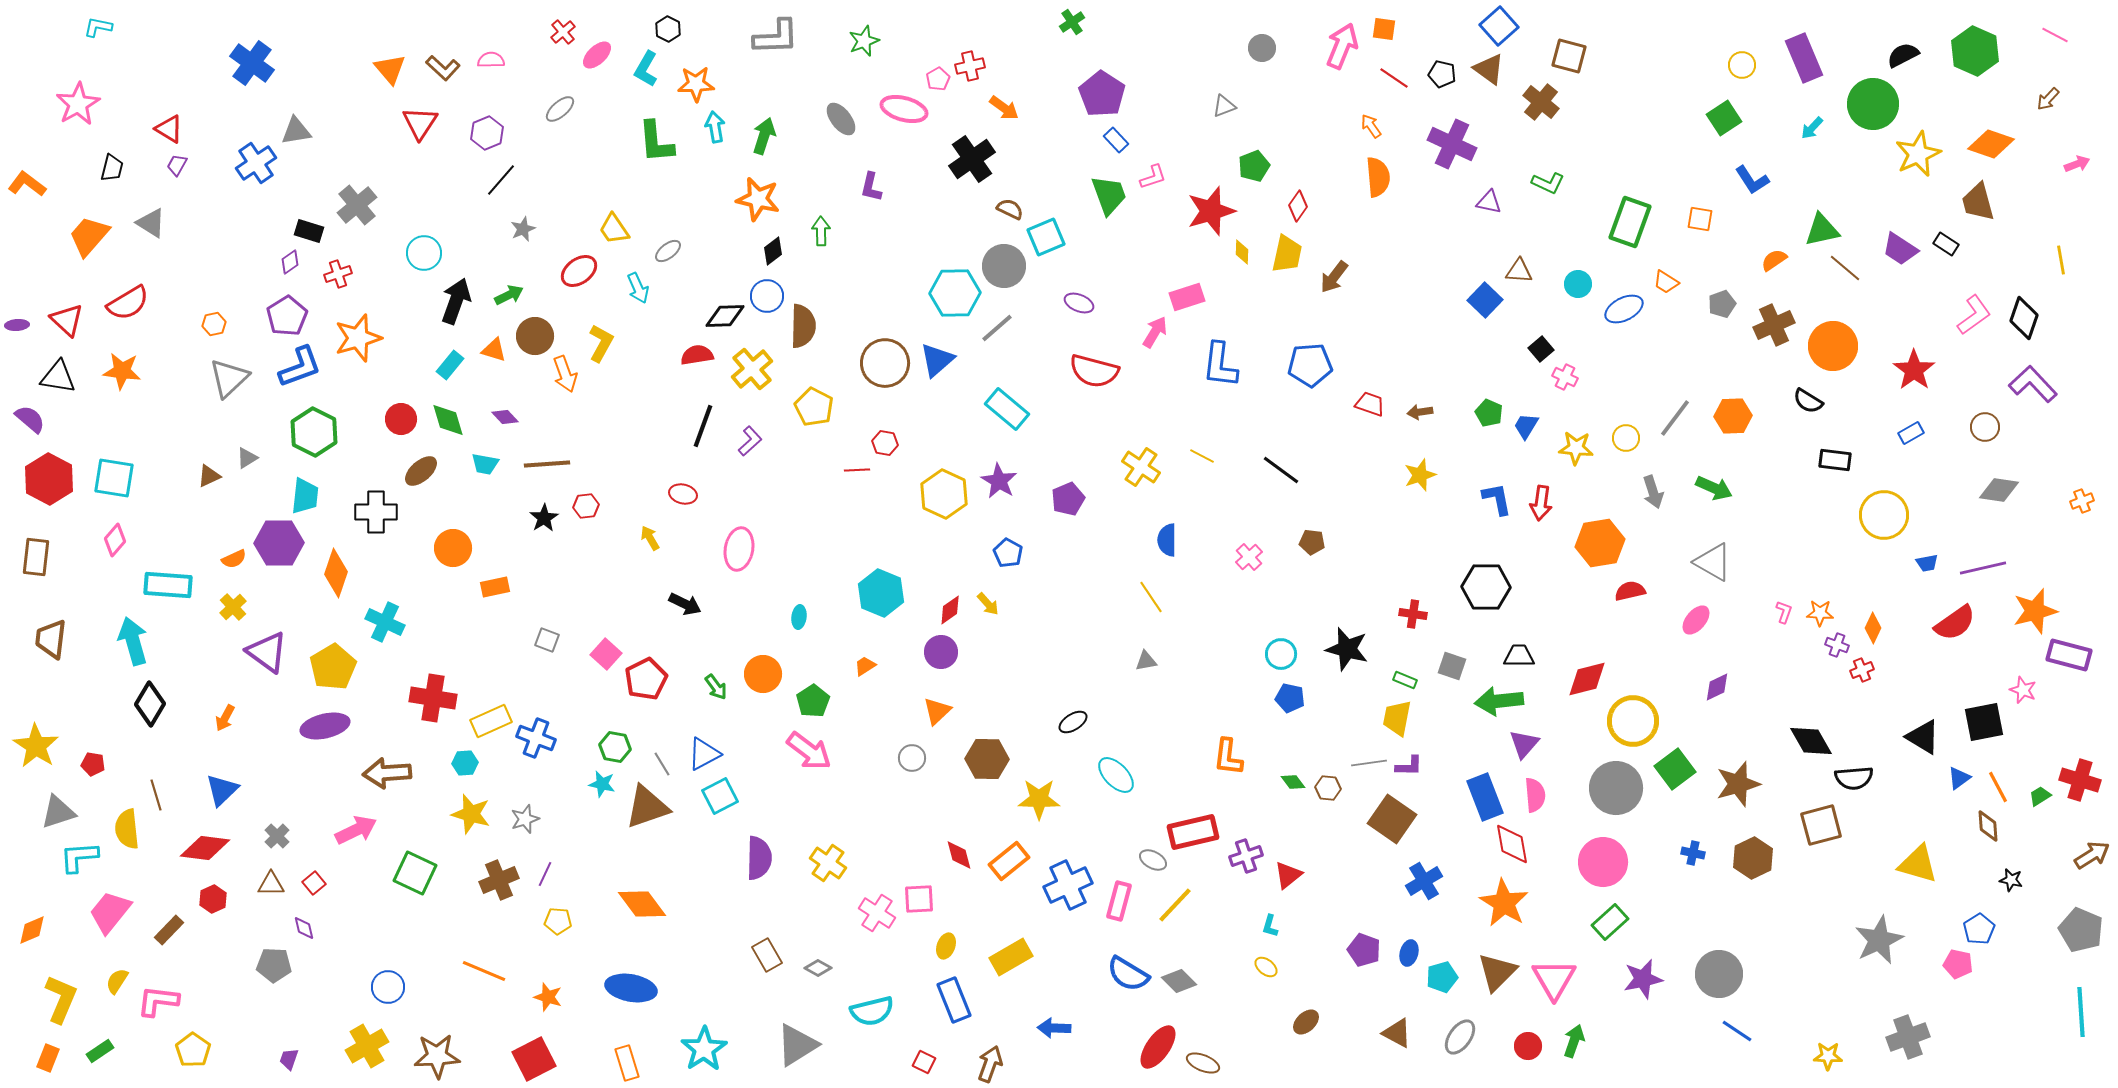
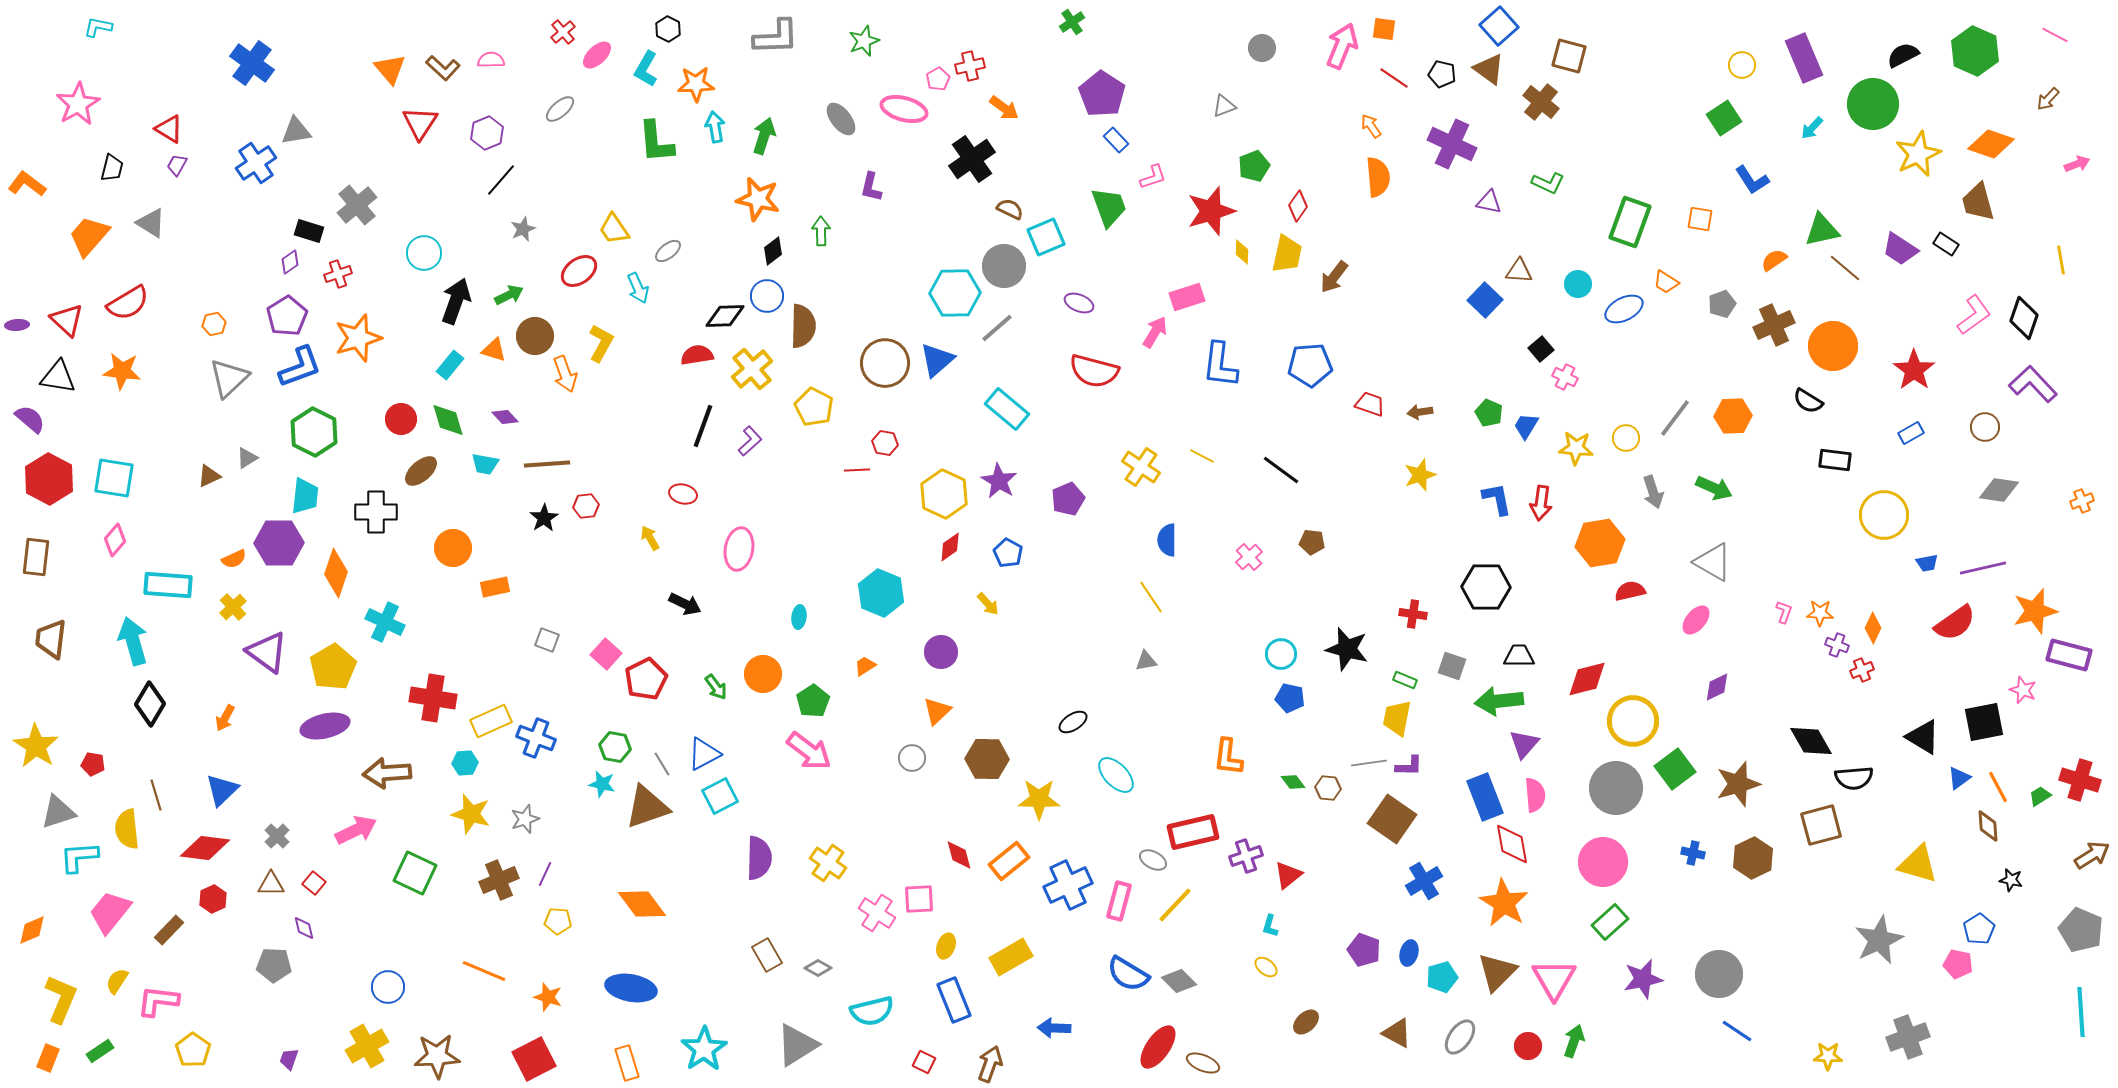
green trapezoid at (1109, 195): moved 12 px down
red diamond at (950, 610): moved 63 px up
red square at (314, 883): rotated 10 degrees counterclockwise
